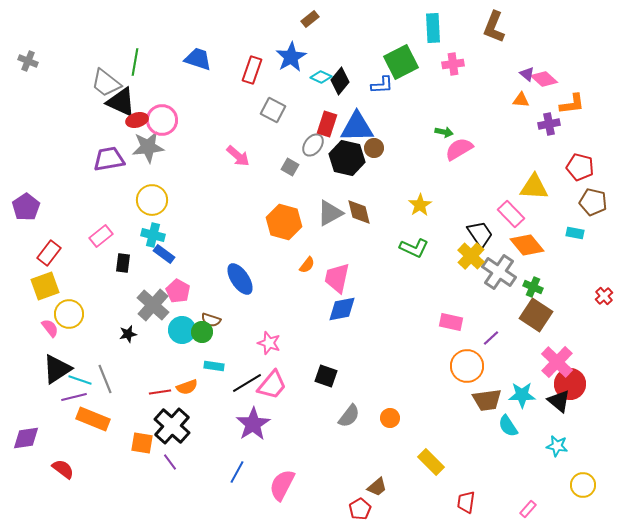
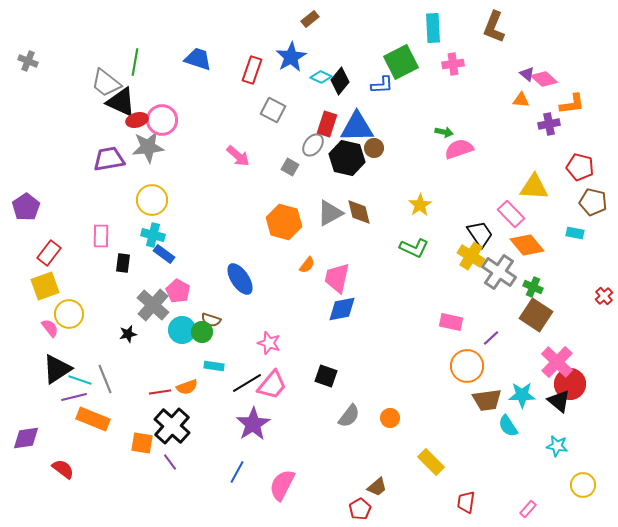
pink semicircle at (459, 149): rotated 12 degrees clockwise
pink rectangle at (101, 236): rotated 50 degrees counterclockwise
yellow cross at (471, 256): rotated 12 degrees counterclockwise
